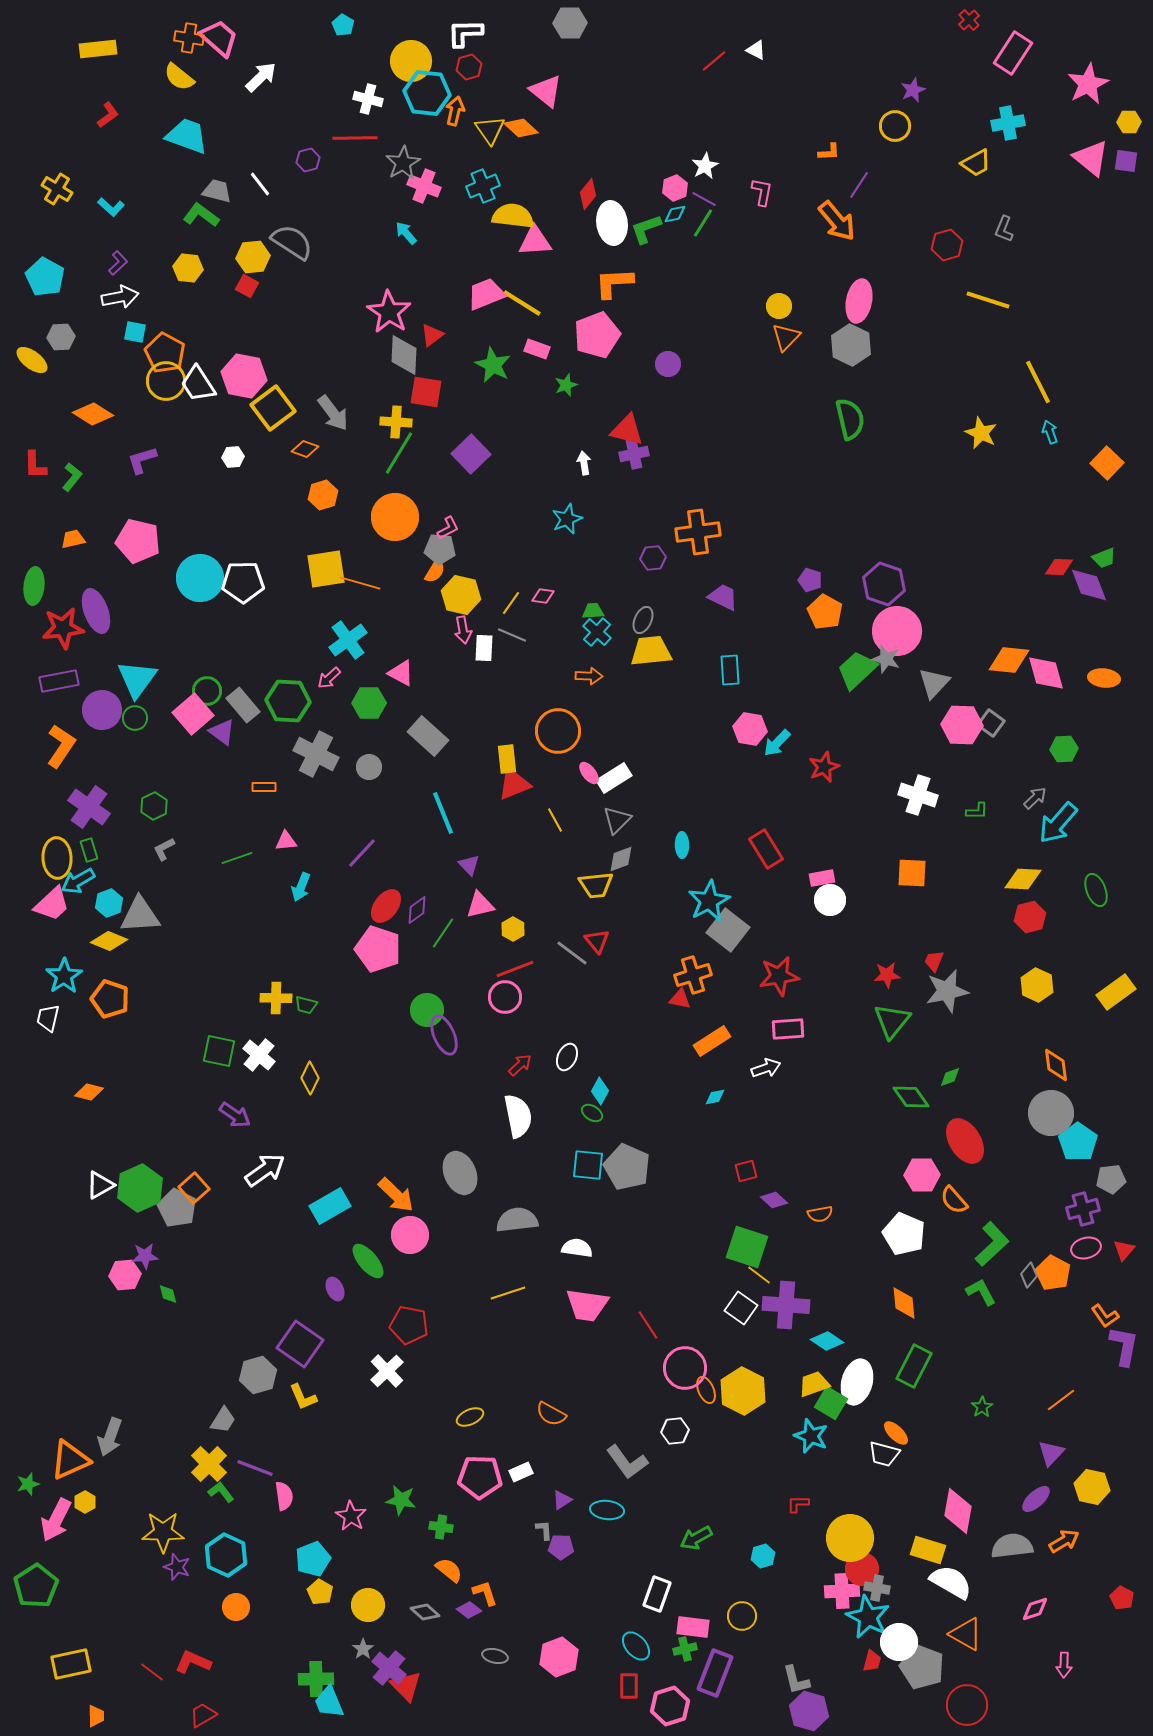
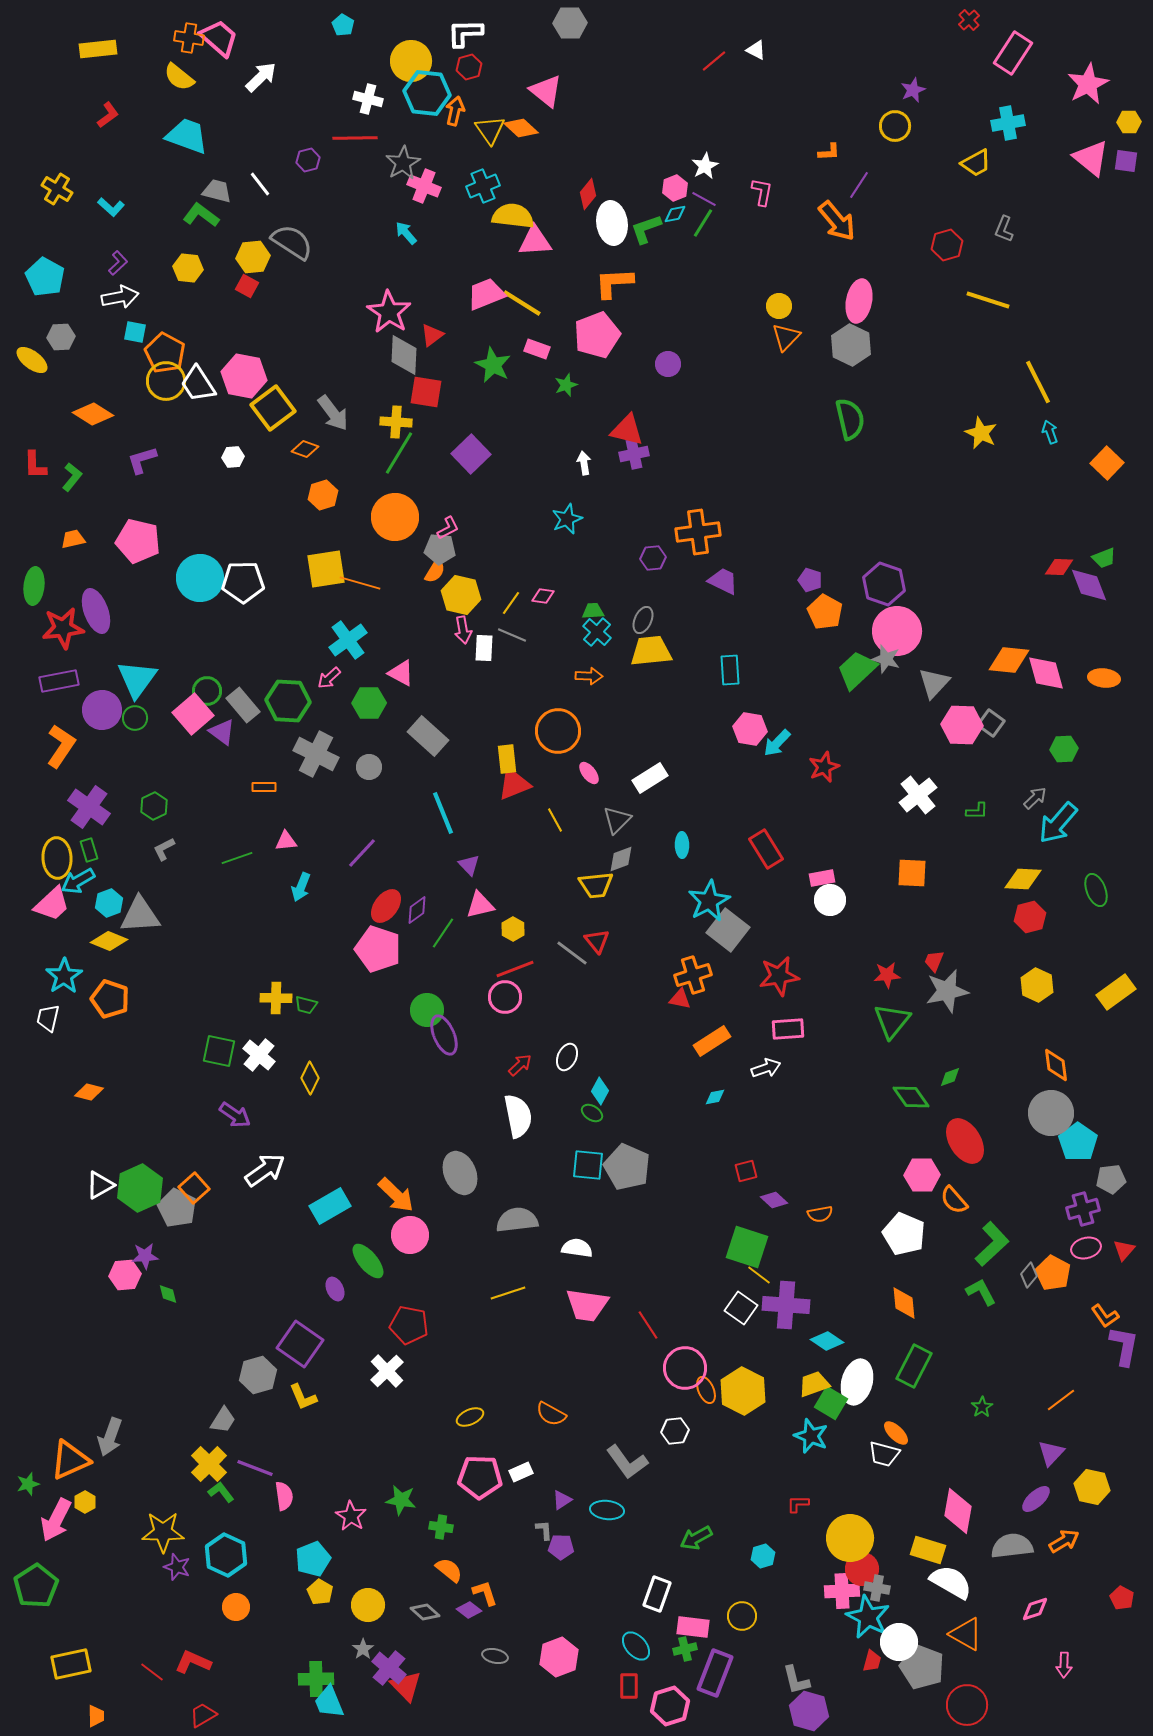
purple trapezoid at (723, 597): moved 16 px up
white rectangle at (614, 778): moved 36 px right
white cross at (918, 795): rotated 33 degrees clockwise
